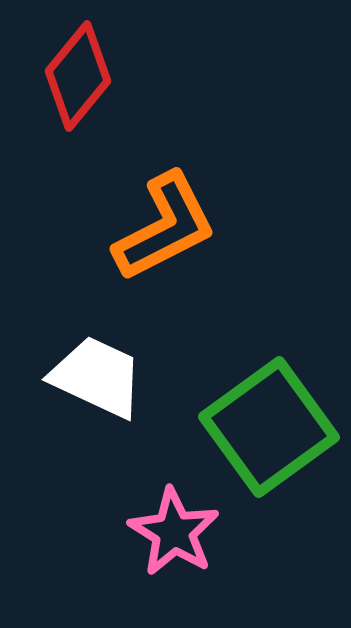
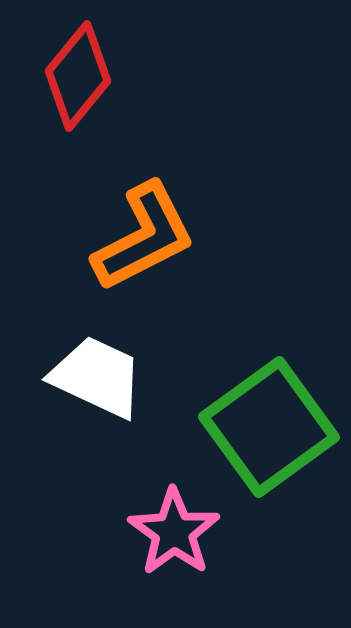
orange L-shape: moved 21 px left, 10 px down
pink star: rotated 4 degrees clockwise
